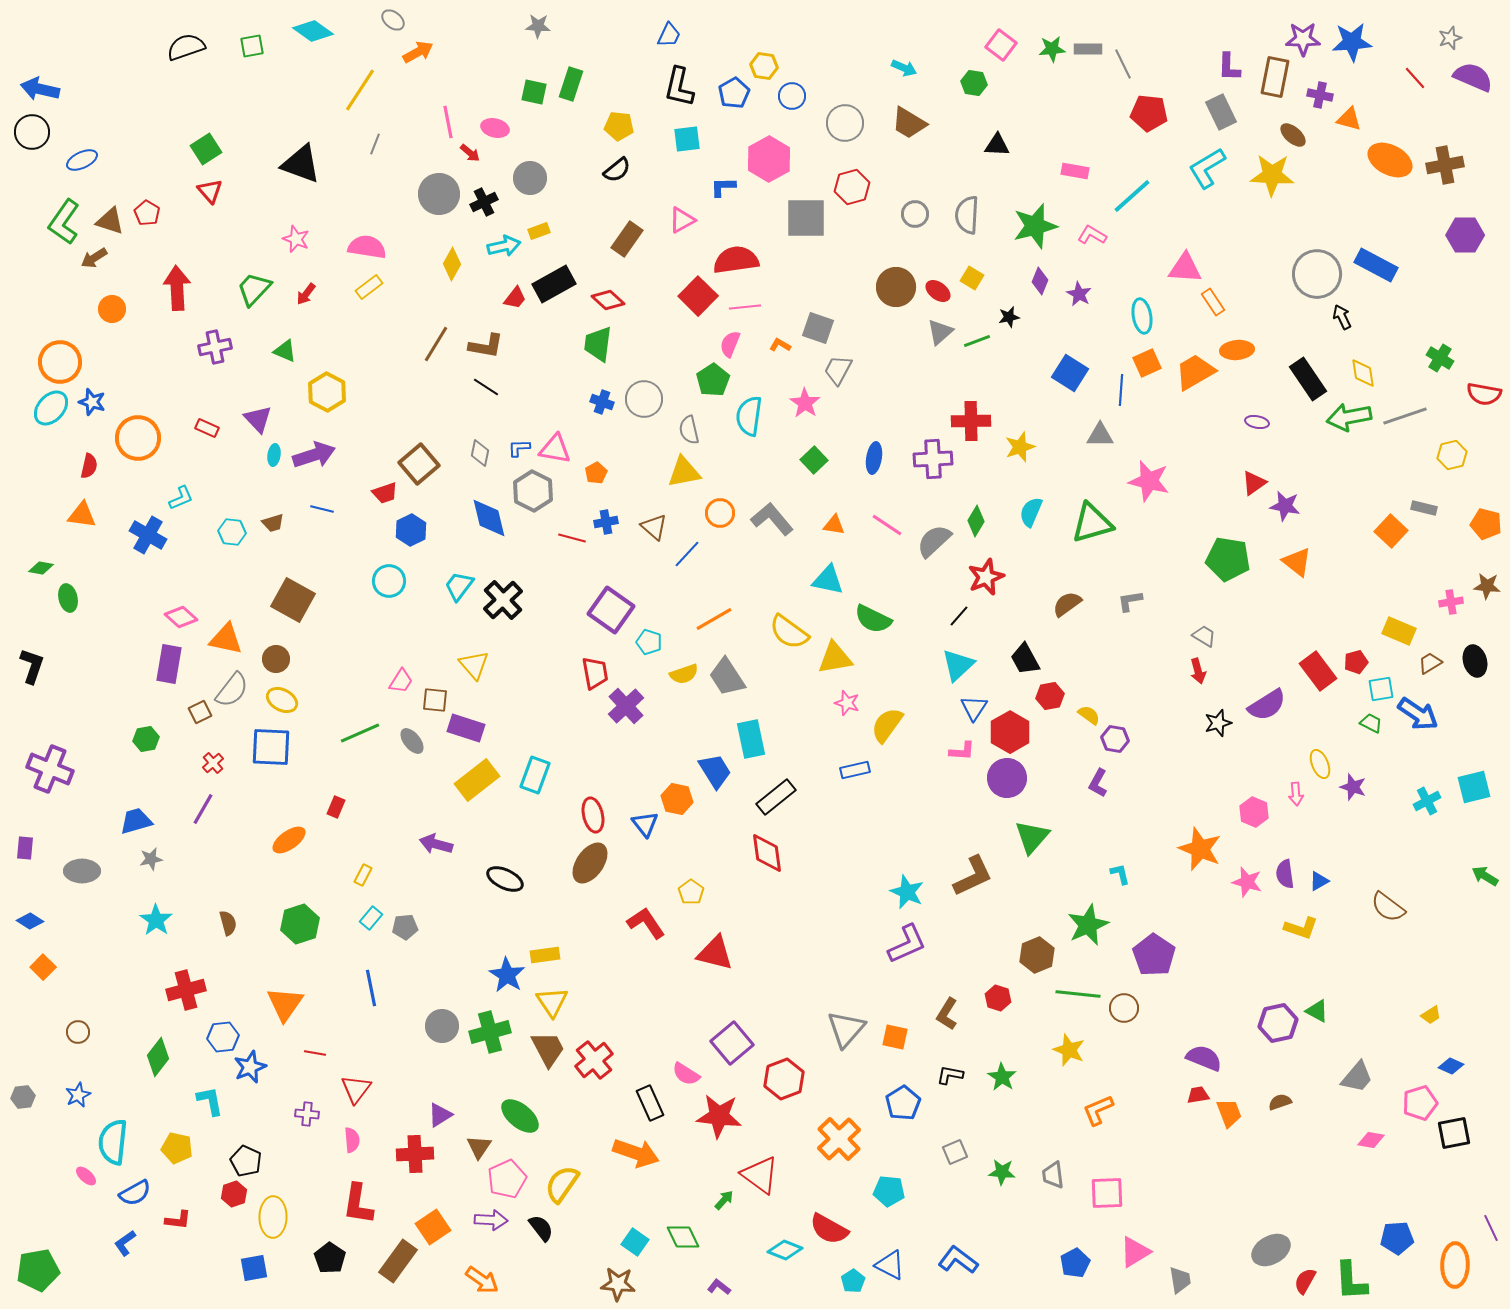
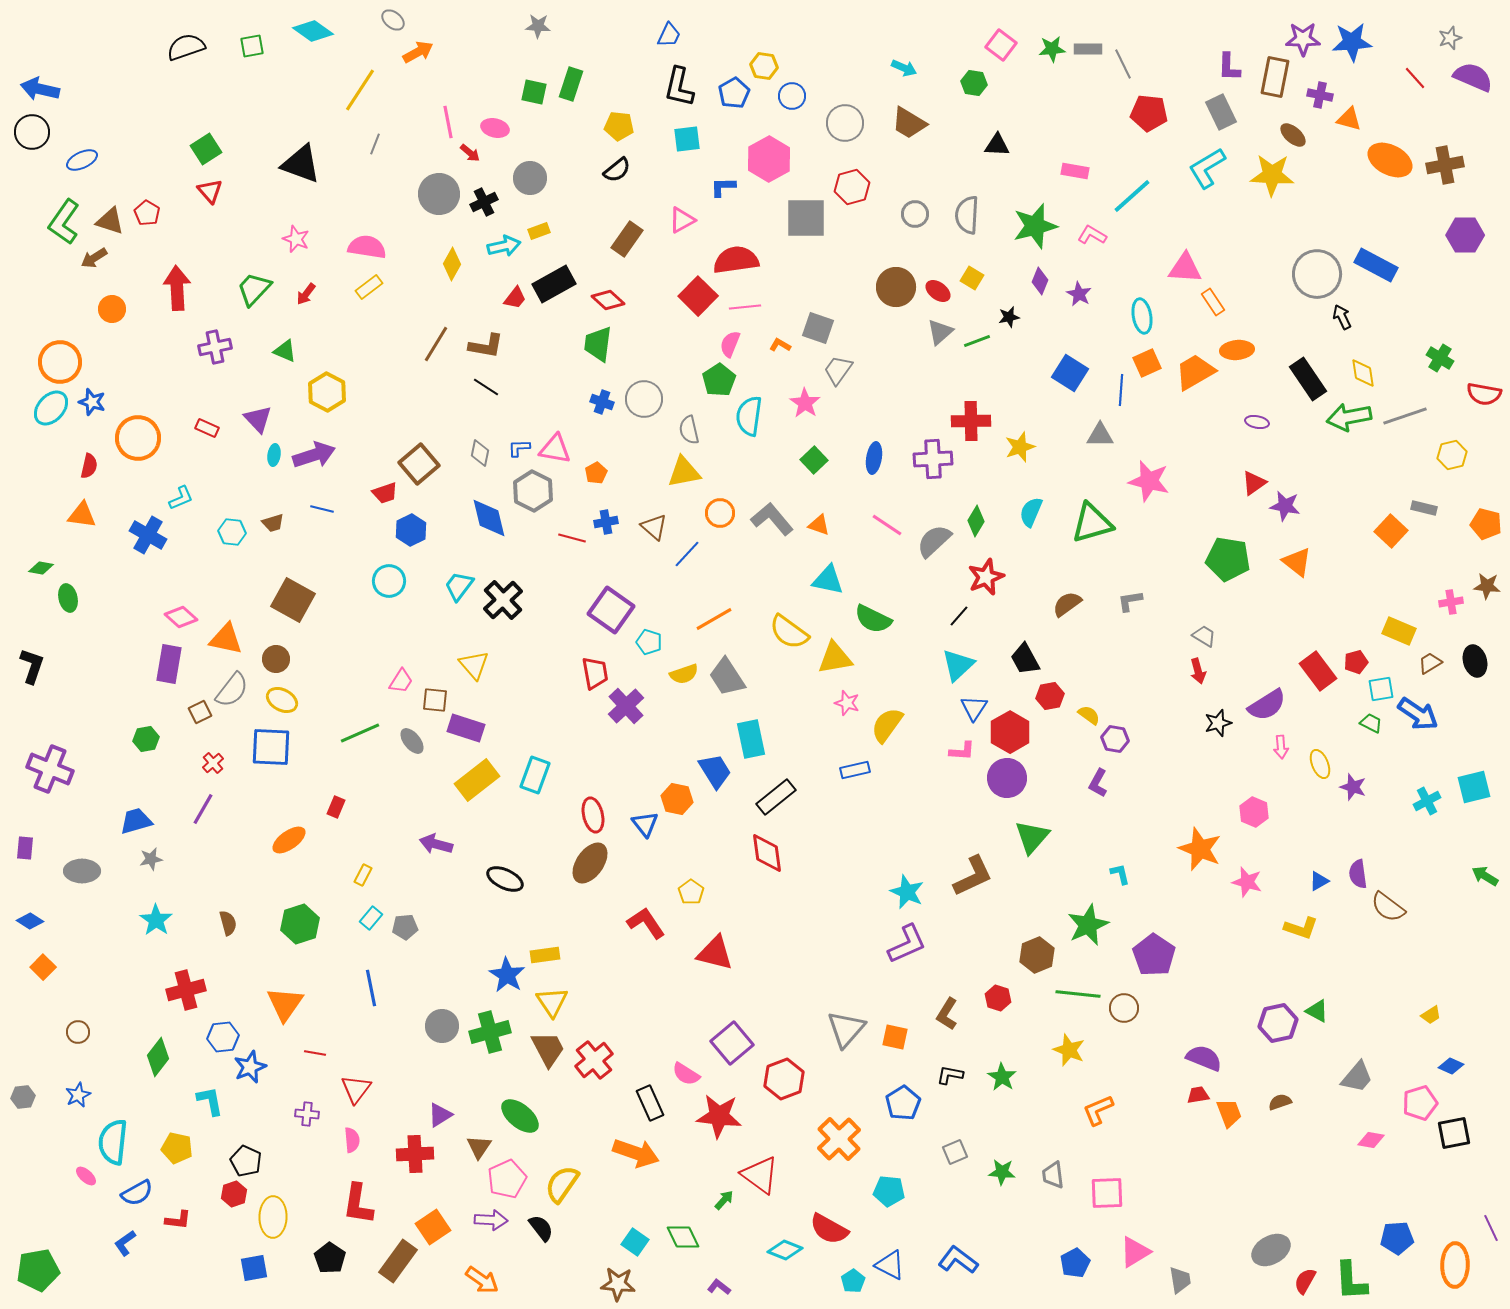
gray trapezoid at (838, 370): rotated 8 degrees clockwise
green pentagon at (713, 380): moved 6 px right
orange triangle at (834, 525): moved 15 px left; rotated 10 degrees clockwise
pink arrow at (1296, 794): moved 15 px left, 47 px up
purple semicircle at (1285, 874): moved 73 px right
blue semicircle at (135, 1193): moved 2 px right
